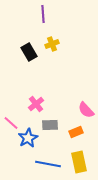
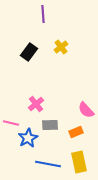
yellow cross: moved 9 px right, 3 px down; rotated 16 degrees counterclockwise
black rectangle: rotated 66 degrees clockwise
pink line: rotated 28 degrees counterclockwise
